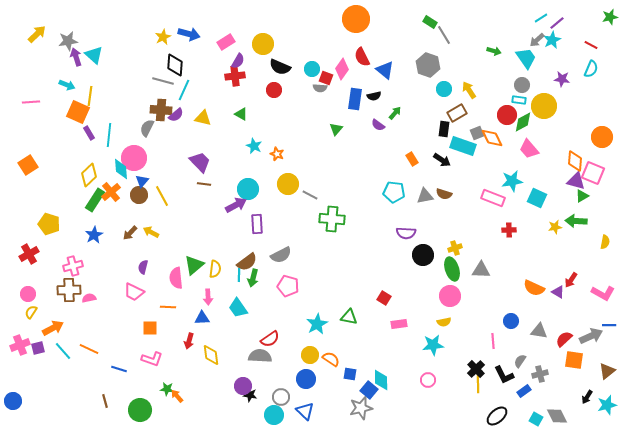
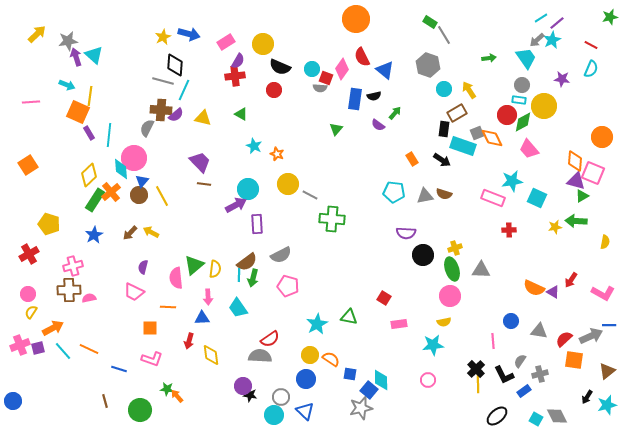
green arrow at (494, 51): moved 5 px left, 7 px down; rotated 24 degrees counterclockwise
purple triangle at (558, 292): moved 5 px left
